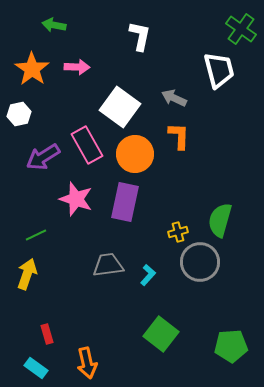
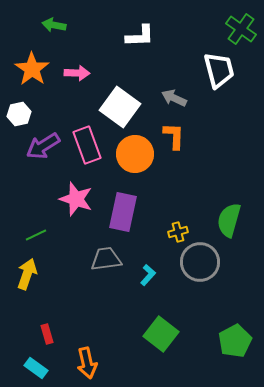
white L-shape: rotated 76 degrees clockwise
pink arrow: moved 6 px down
orange L-shape: moved 5 px left
pink rectangle: rotated 9 degrees clockwise
purple arrow: moved 11 px up
purple rectangle: moved 2 px left, 10 px down
green semicircle: moved 9 px right
gray trapezoid: moved 2 px left, 6 px up
green pentagon: moved 4 px right, 5 px up; rotated 24 degrees counterclockwise
